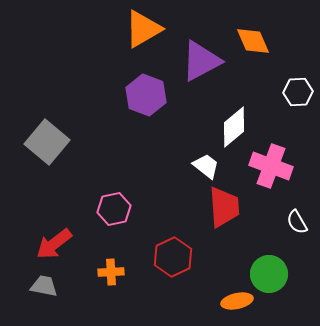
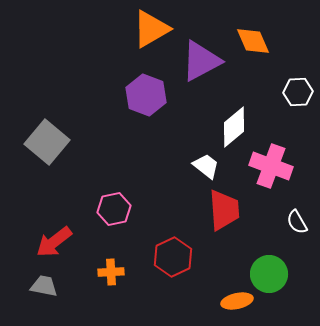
orange triangle: moved 8 px right
red trapezoid: moved 3 px down
red arrow: moved 2 px up
